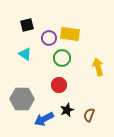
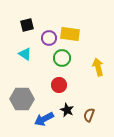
black star: rotated 24 degrees counterclockwise
